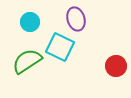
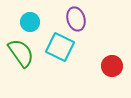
green semicircle: moved 6 px left, 8 px up; rotated 88 degrees clockwise
red circle: moved 4 px left
